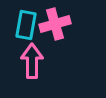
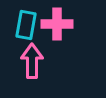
pink cross: moved 2 px right; rotated 16 degrees clockwise
